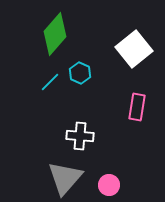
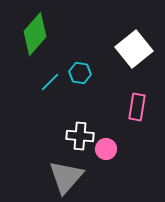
green diamond: moved 20 px left
cyan hexagon: rotated 15 degrees counterclockwise
gray triangle: moved 1 px right, 1 px up
pink circle: moved 3 px left, 36 px up
